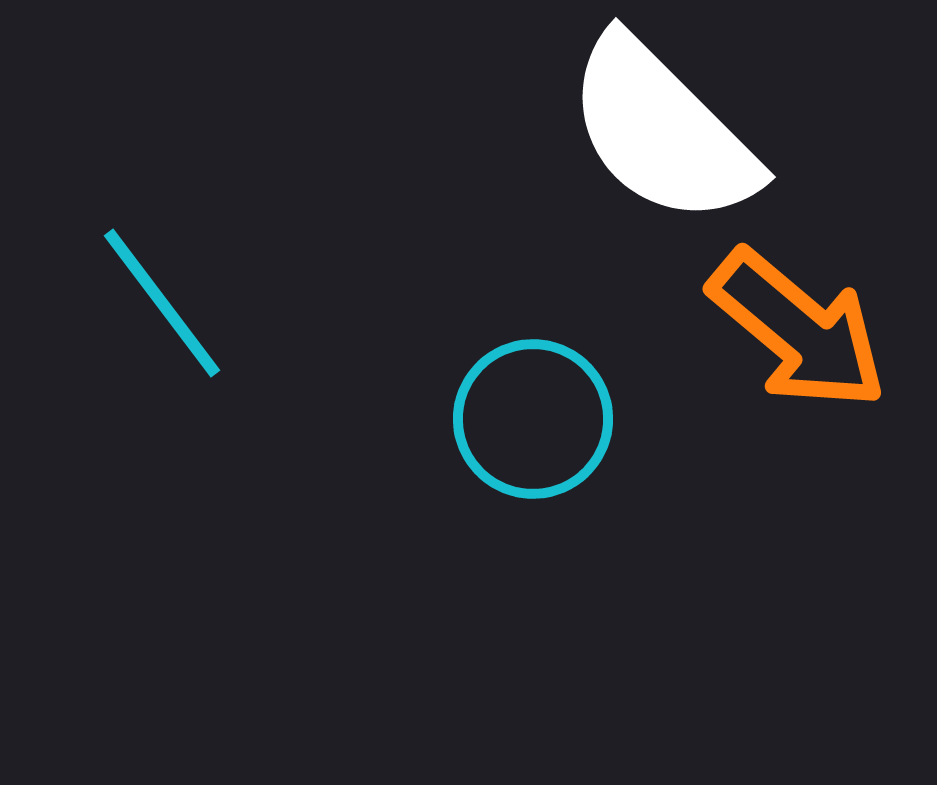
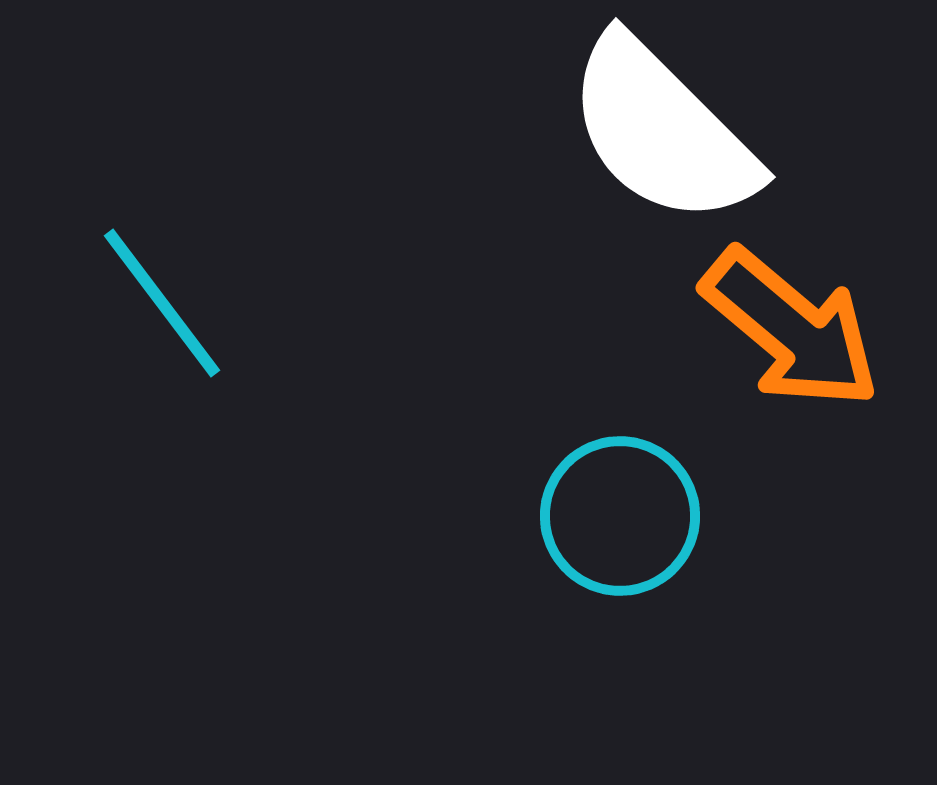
orange arrow: moved 7 px left, 1 px up
cyan circle: moved 87 px right, 97 px down
